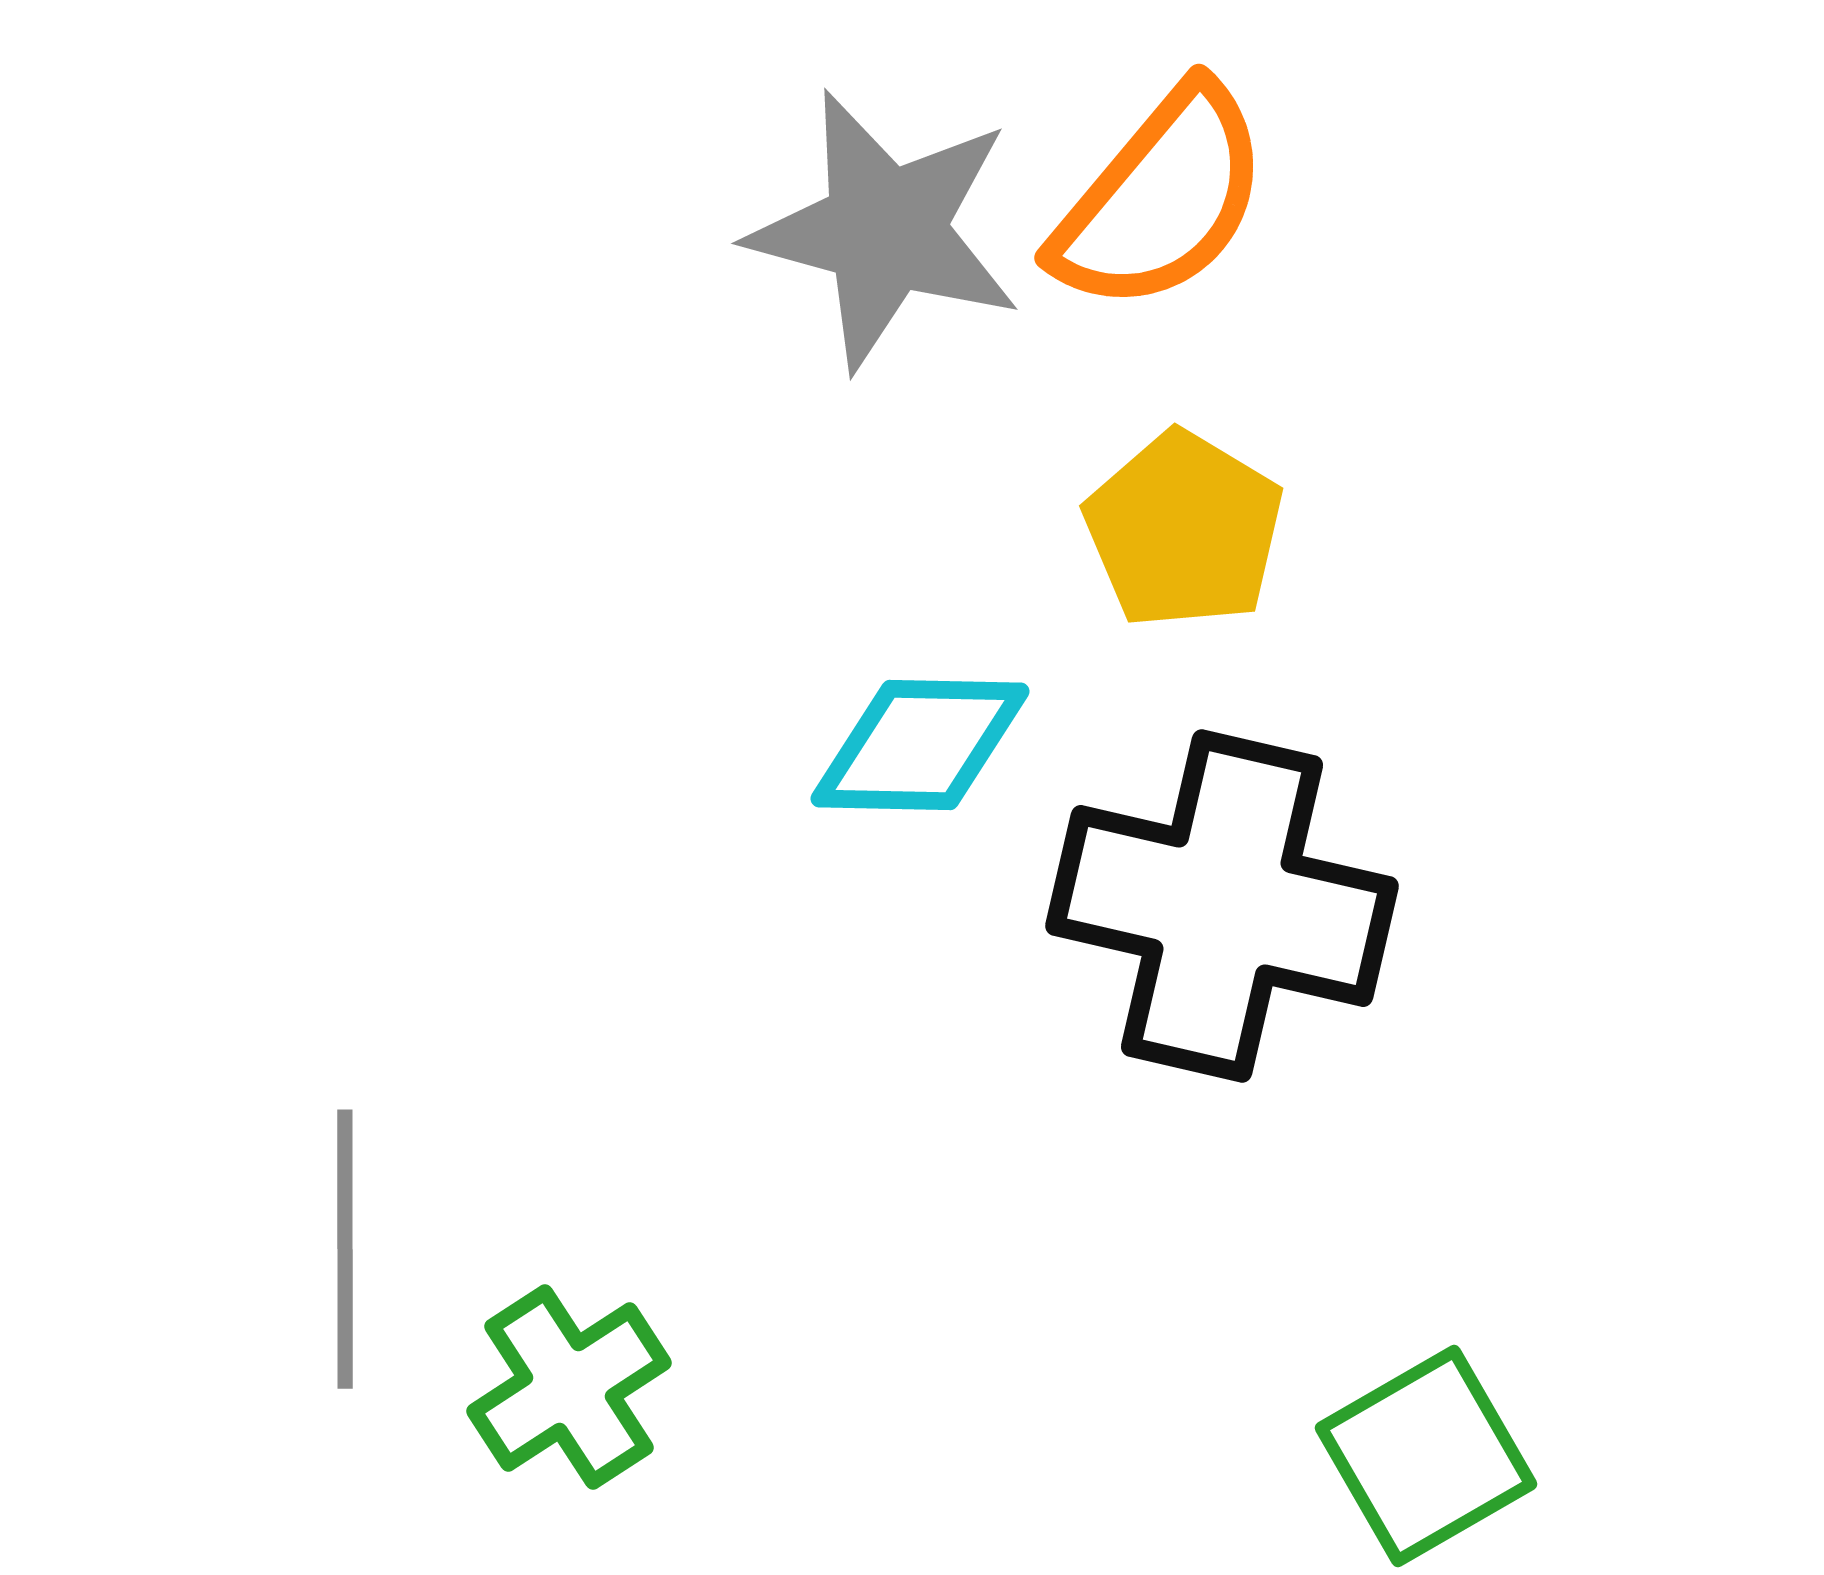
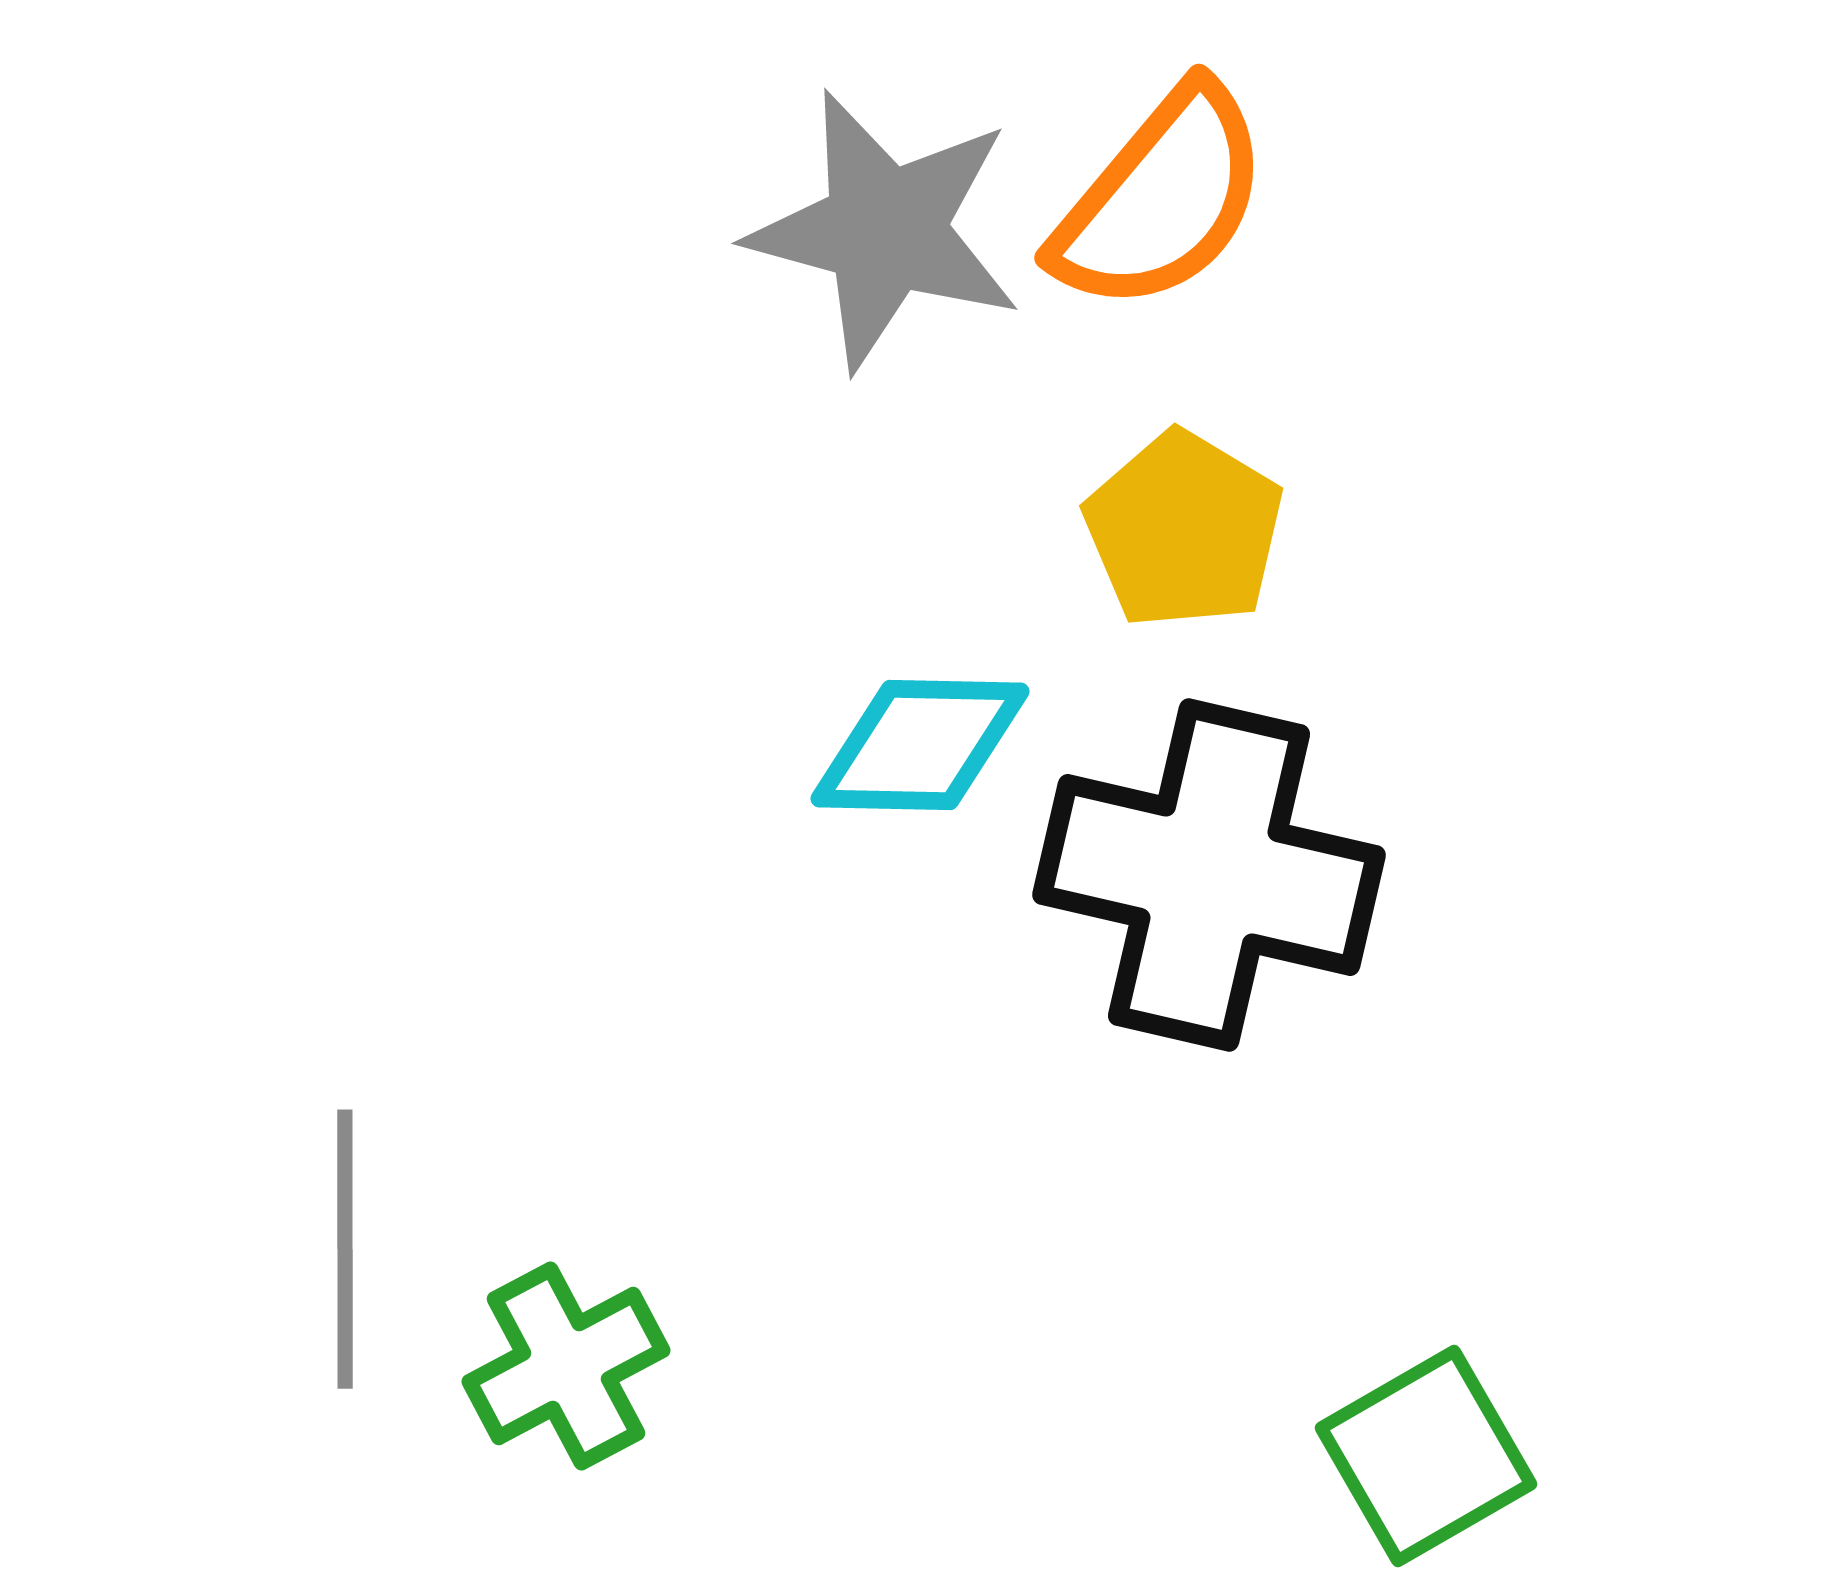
black cross: moved 13 px left, 31 px up
green cross: moved 3 px left, 21 px up; rotated 5 degrees clockwise
